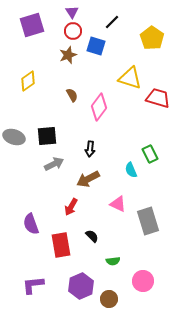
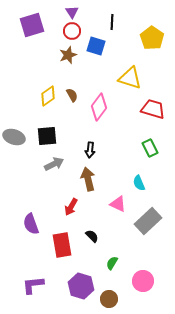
black line: rotated 42 degrees counterclockwise
red circle: moved 1 px left
yellow diamond: moved 20 px right, 15 px down
red trapezoid: moved 5 px left, 11 px down
black arrow: moved 1 px down
green rectangle: moved 6 px up
cyan semicircle: moved 8 px right, 13 px down
brown arrow: rotated 105 degrees clockwise
gray rectangle: rotated 64 degrees clockwise
red rectangle: moved 1 px right
green semicircle: moved 1 px left, 2 px down; rotated 128 degrees clockwise
purple hexagon: rotated 20 degrees counterclockwise
